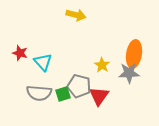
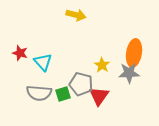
orange ellipse: moved 1 px up
gray pentagon: moved 2 px right, 2 px up
